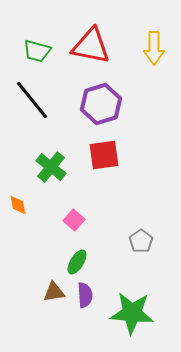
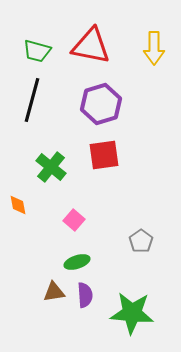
black line: rotated 54 degrees clockwise
green ellipse: rotated 40 degrees clockwise
